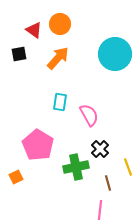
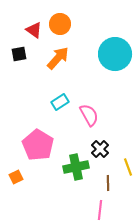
cyan rectangle: rotated 48 degrees clockwise
brown line: rotated 14 degrees clockwise
